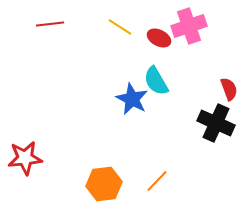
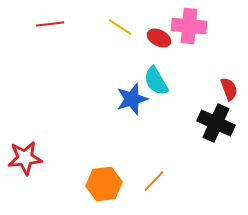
pink cross: rotated 24 degrees clockwise
blue star: rotated 28 degrees clockwise
orange line: moved 3 px left
